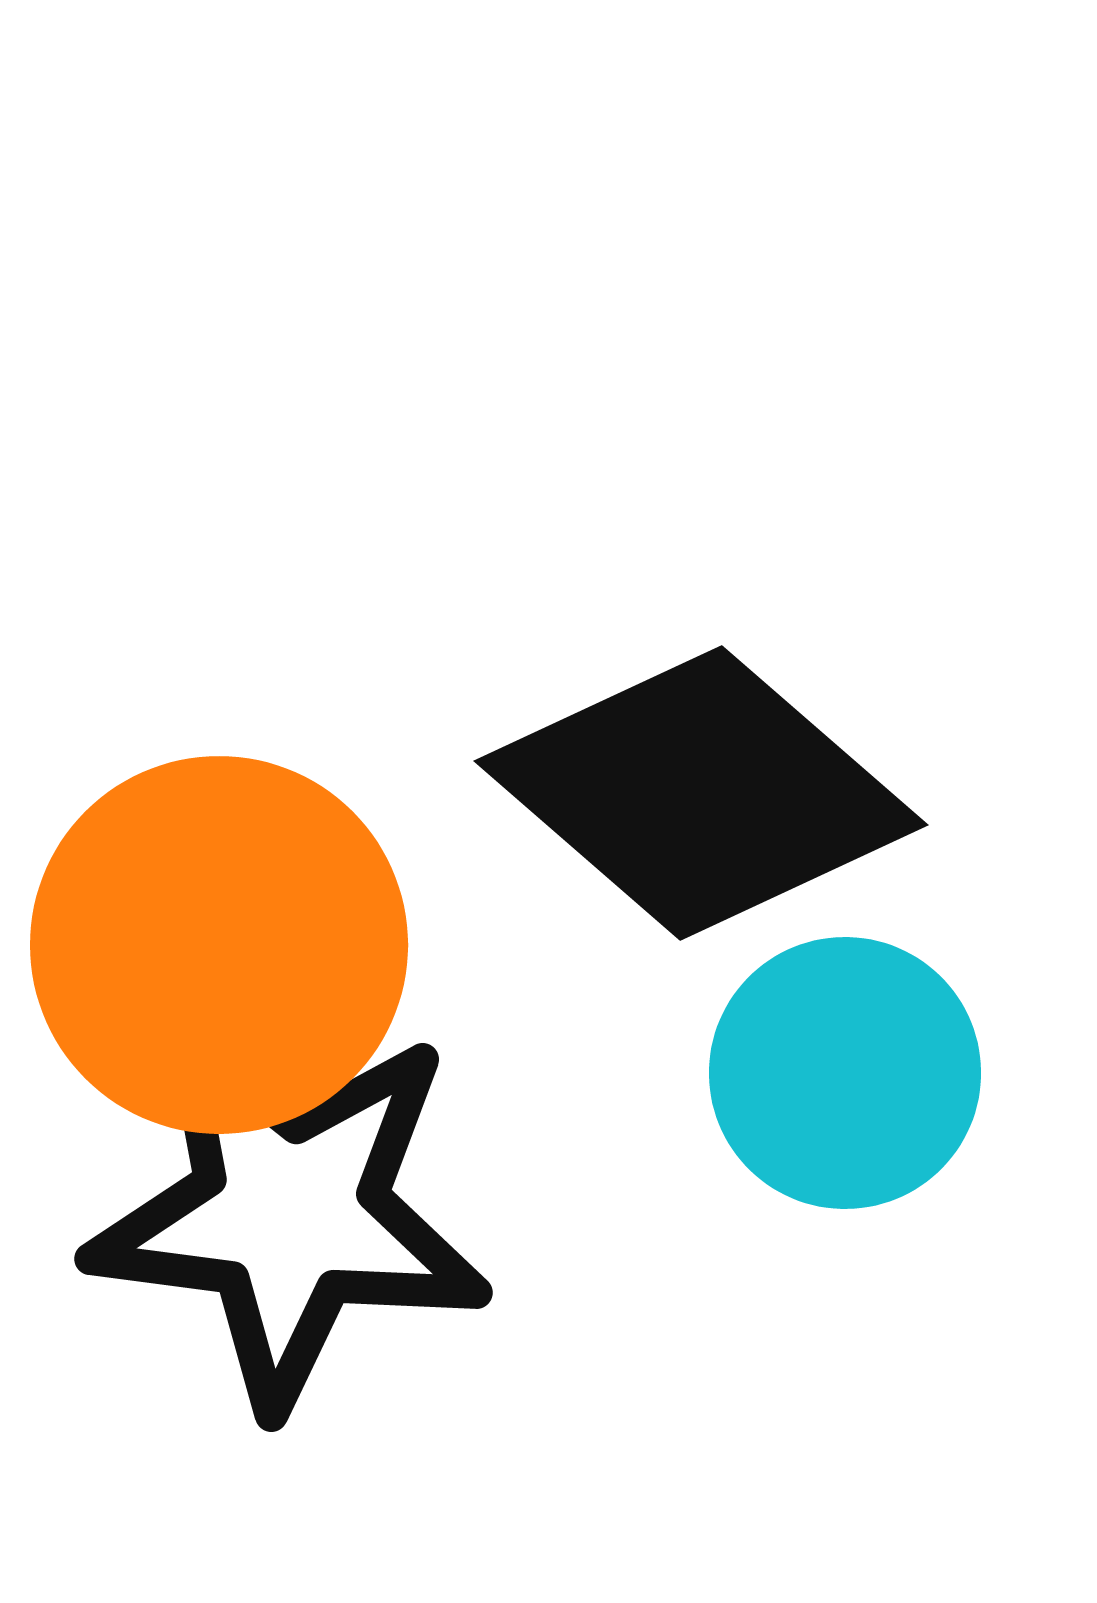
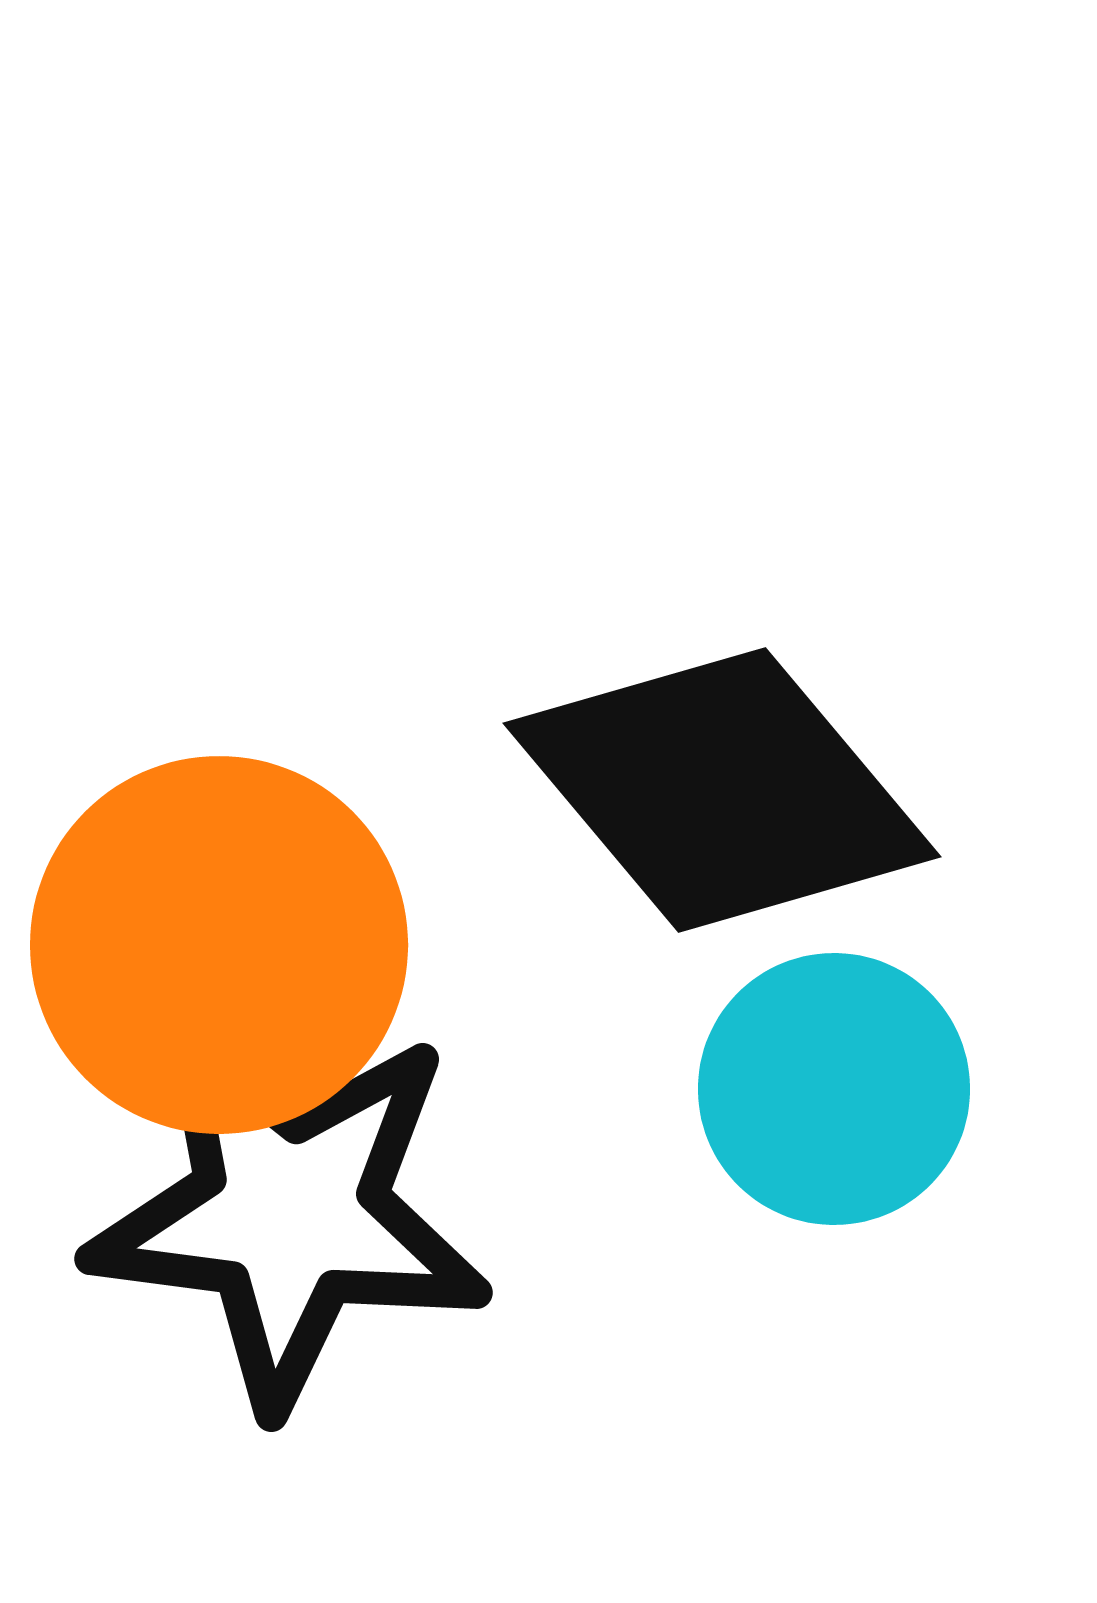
black diamond: moved 21 px right, 3 px up; rotated 9 degrees clockwise
cyan circle: moved 11 px left, 16 px down
